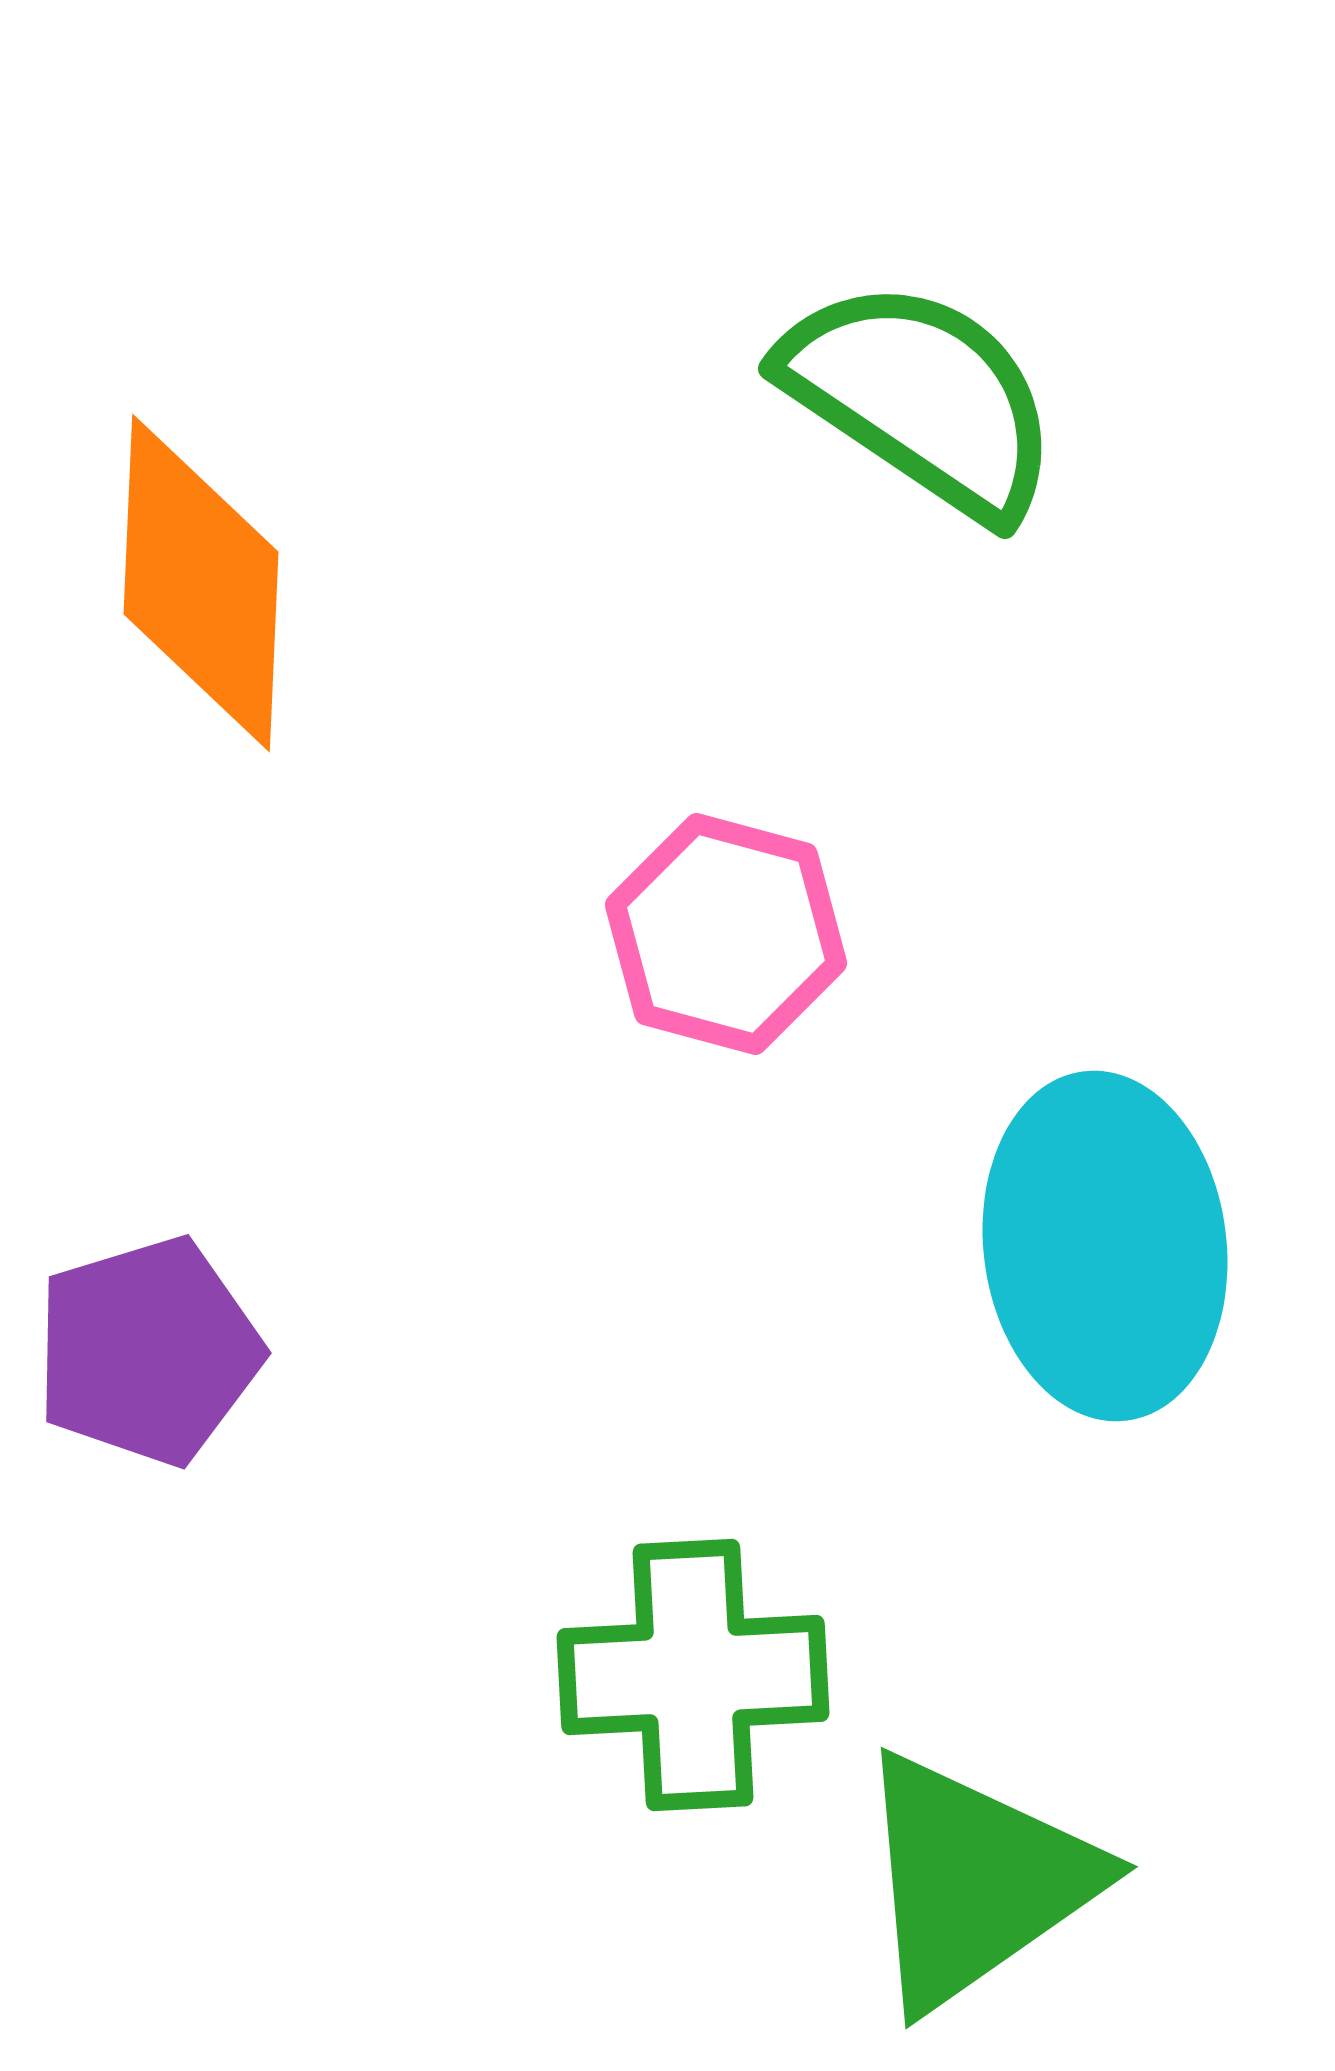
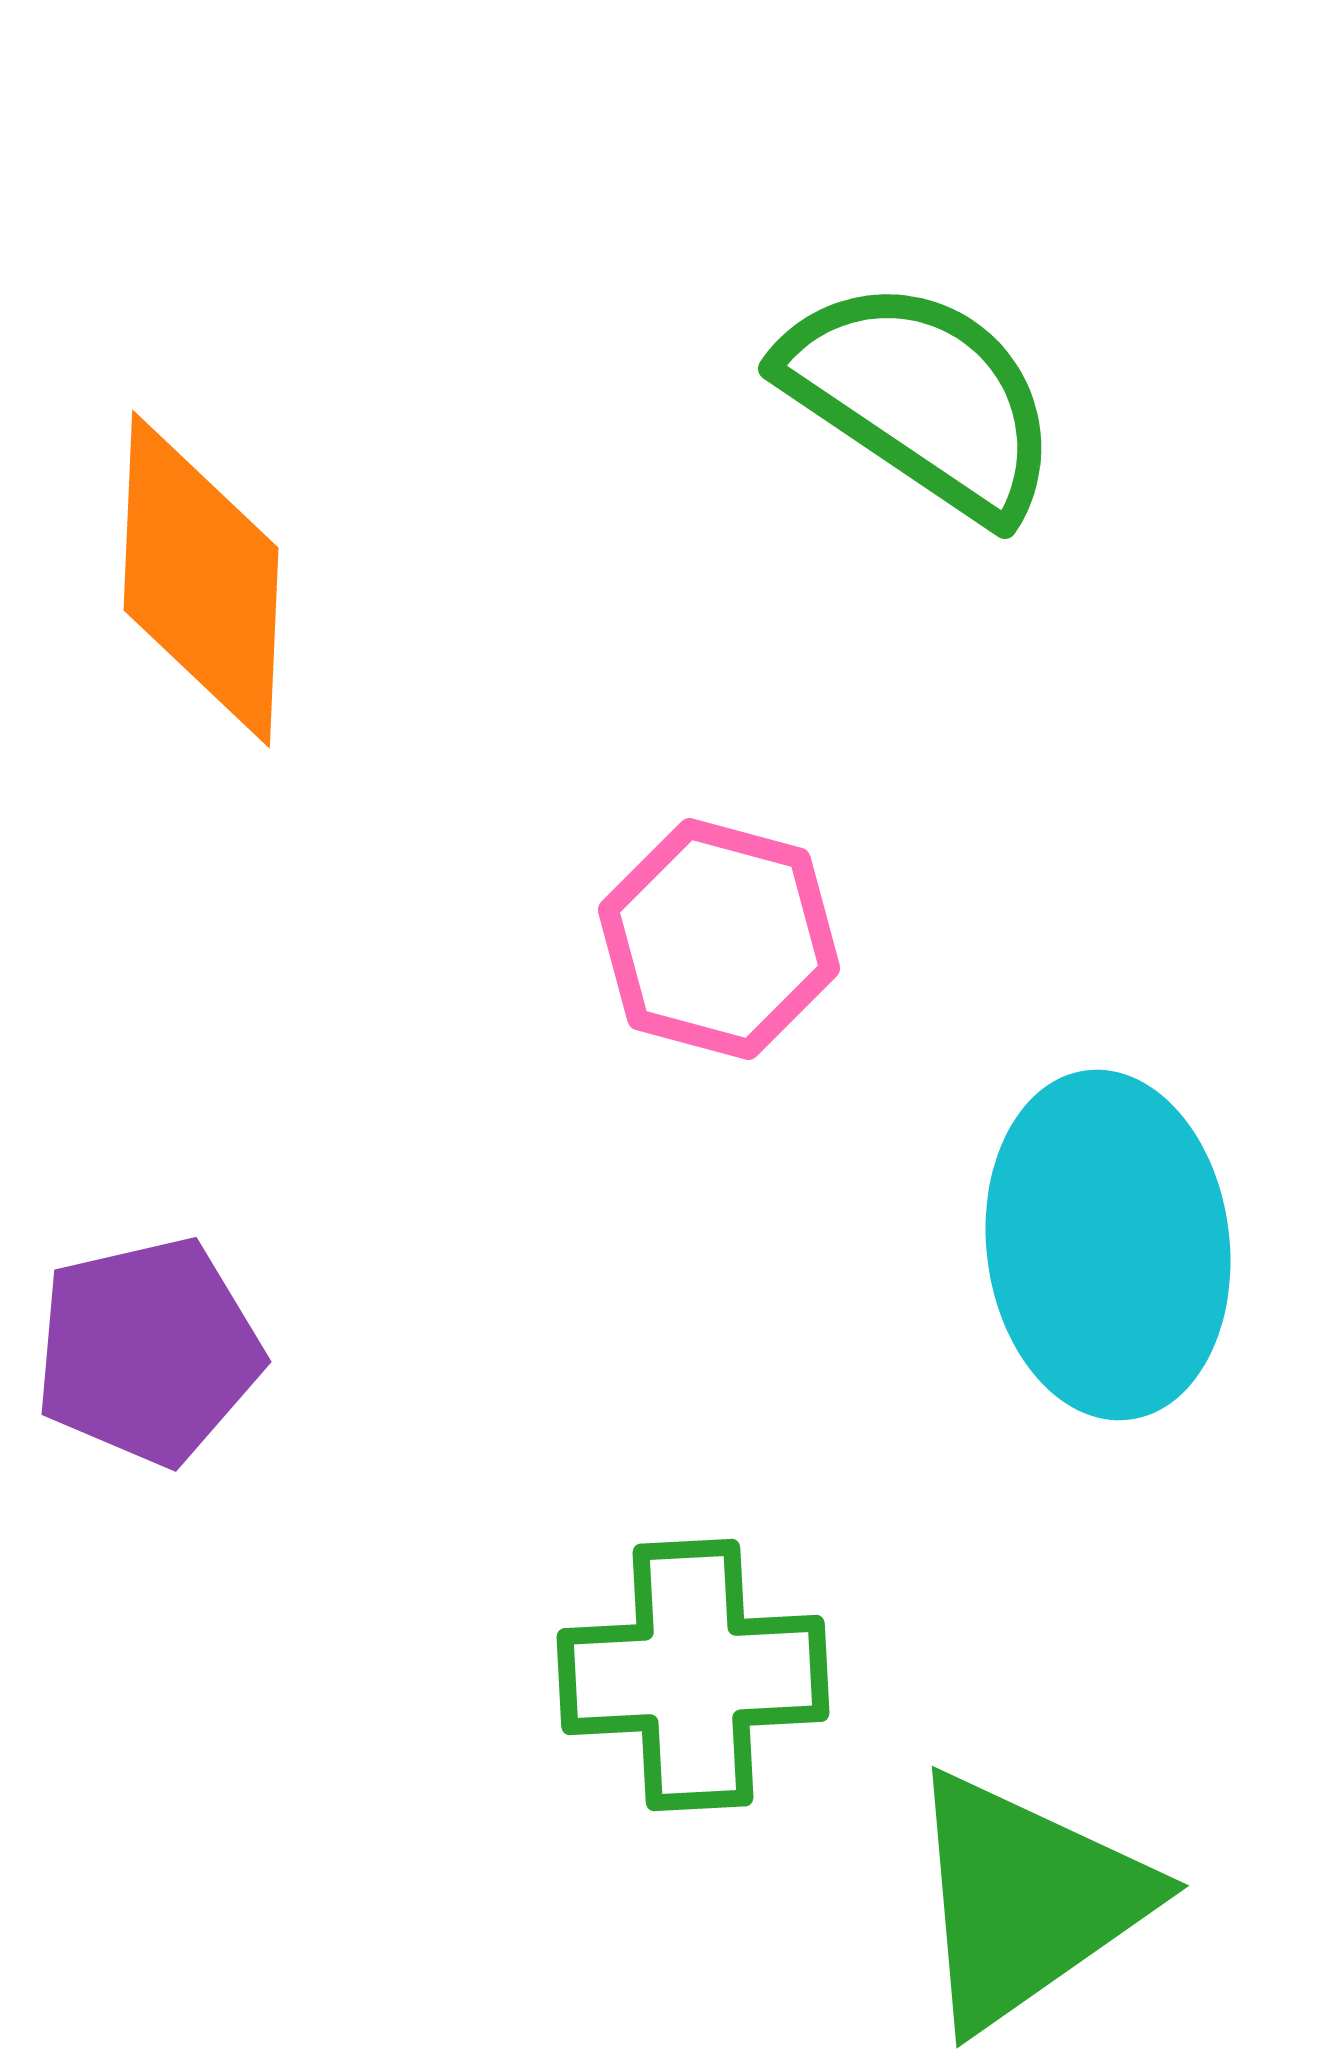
orange diamond: moved 4 px up
pink hexagon: moved 7 px left, 5 px down
cyan ellipse: moved 3 px right, 1 px up
purple pentagon: rotated 4 degrees clockwise
green triangle: moved 51 px right, 19 px down
